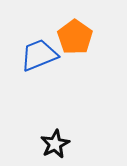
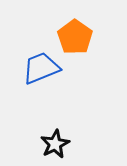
blue trapezoid: moved 2 px right, 13 px down
